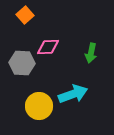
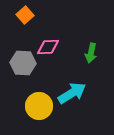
gray hexagon: moved 1 px right
cyan arrow: moved 1 px left, 1 px up; rotated 12 degrees counterclockwise
